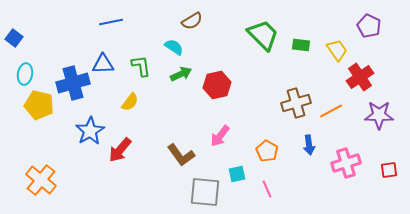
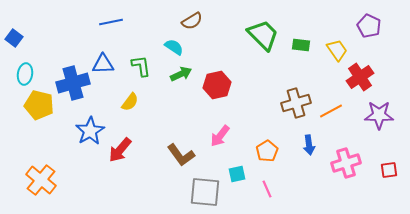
orange pentagon: rotated 10 degrees clockwise
